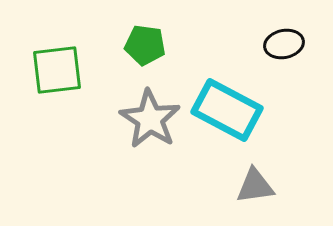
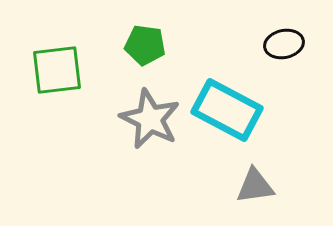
gray star: rotated 6 degrees counterclockwise
